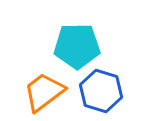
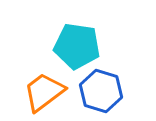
cyan pentagon: rotated 9 degrees clockwise
